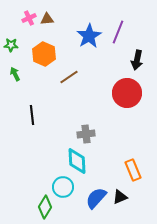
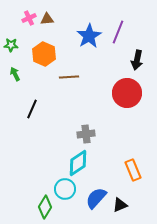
brown line: rotated 30 degrees clockwise
black line: moved 6 px up; rotated 30 degrees clockwise
cyan diamond: moved 1 px right, 2 px down; rotated 60 degrees clockwise
cyan circle: moved 2 px right, 2 px down
black triangle: moved 8 px down
